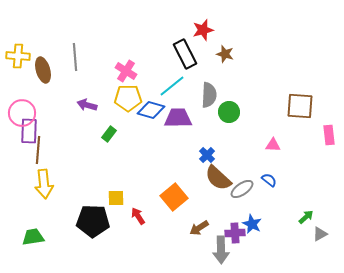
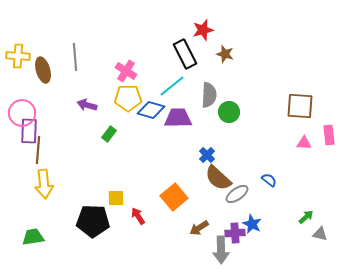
pink triangle: moved 31 px right, 2 px up
gray ellipse: moved 5 px left, 5 px down
gray triangle: rotated 42 degrees clockwise
